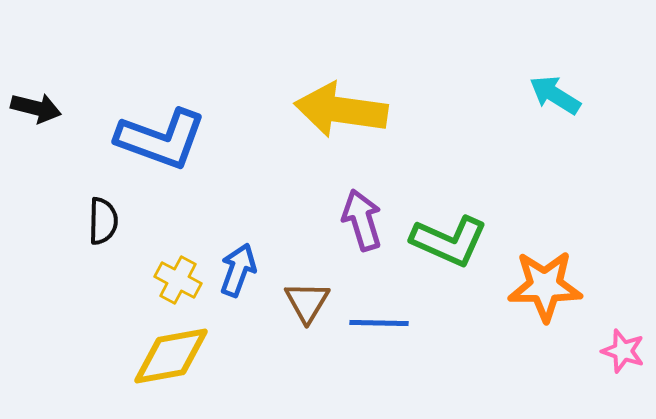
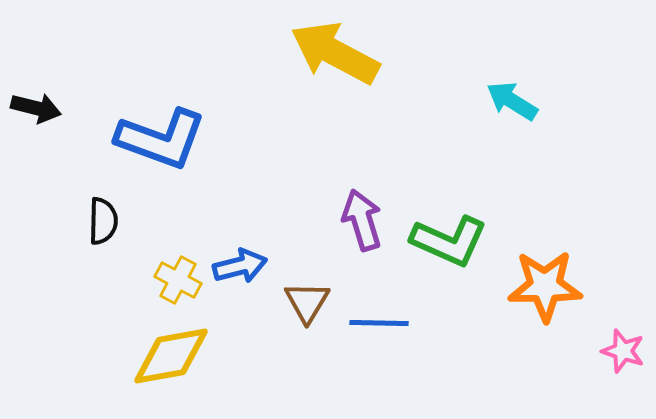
cyan arrow: moved 43 px left, 6 px down
yellow arrow: moved 6 px left, 57 px up; rotated 20 degrees clockwise
blue arrow: moved 2 px right, 4 px up; rotated 56 degrees clockwise
